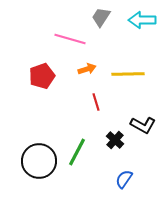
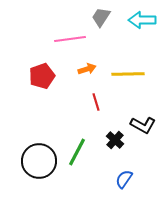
pink line: rotated 24 degrees counterclockwise
